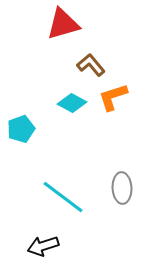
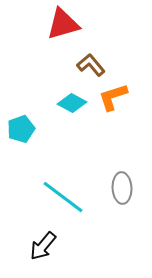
black arrow: rotated 32 degrees counterclockwise
